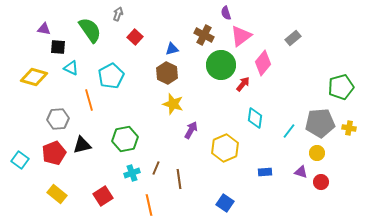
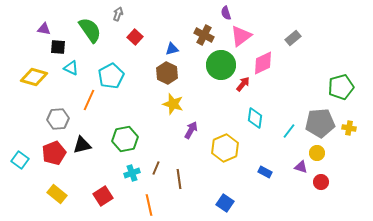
pink diamond at (263, 63): rotated 25 degrees clockwise
orange line at (89, 100): rotated 40 degrees clockwise
blue rectangle at (265, 172): rotated 32 degrees clockwise
purple triangle at (301, 172): moved 5 px up
